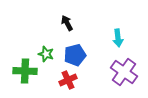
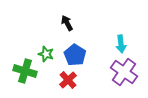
cyan arrow: moved 3 px right, 6 px down
blue pentagon: rotated 25 degrees counterclockwise
green cross: rotated 15 degrees clockwise
red cross: rotated 18 degrees counterclockwise
